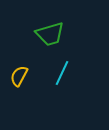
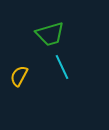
cyan line: moved 6 px up; rotated 50 degrees counterclockwise
